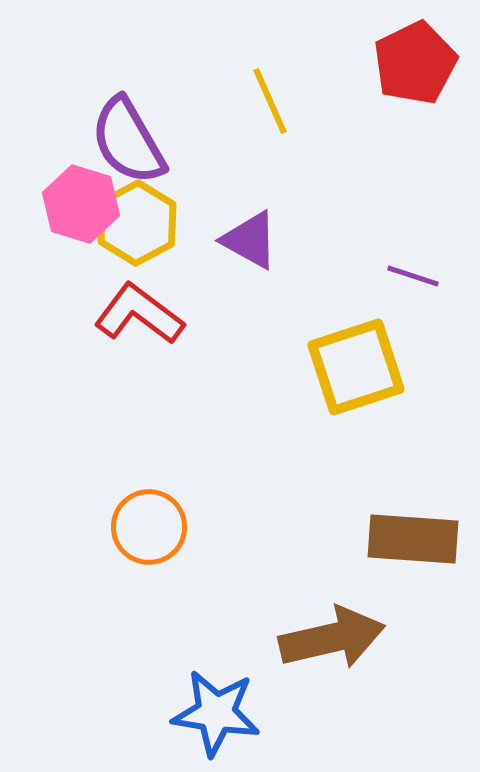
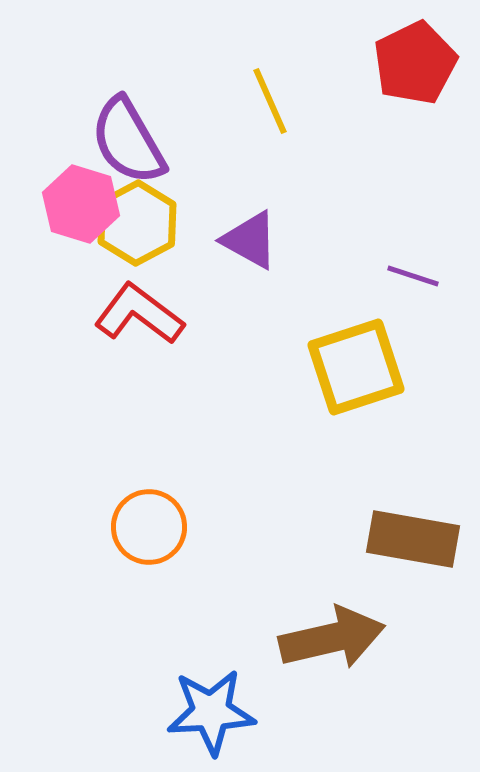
brown rectangle: rotated 6 degrees clockwise
blue star: moved 5 px left, 1 px up; rotated 12 degrees counterclockwise
